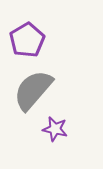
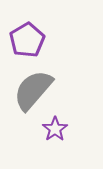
purple star: rotated 25 degrees clockwise
